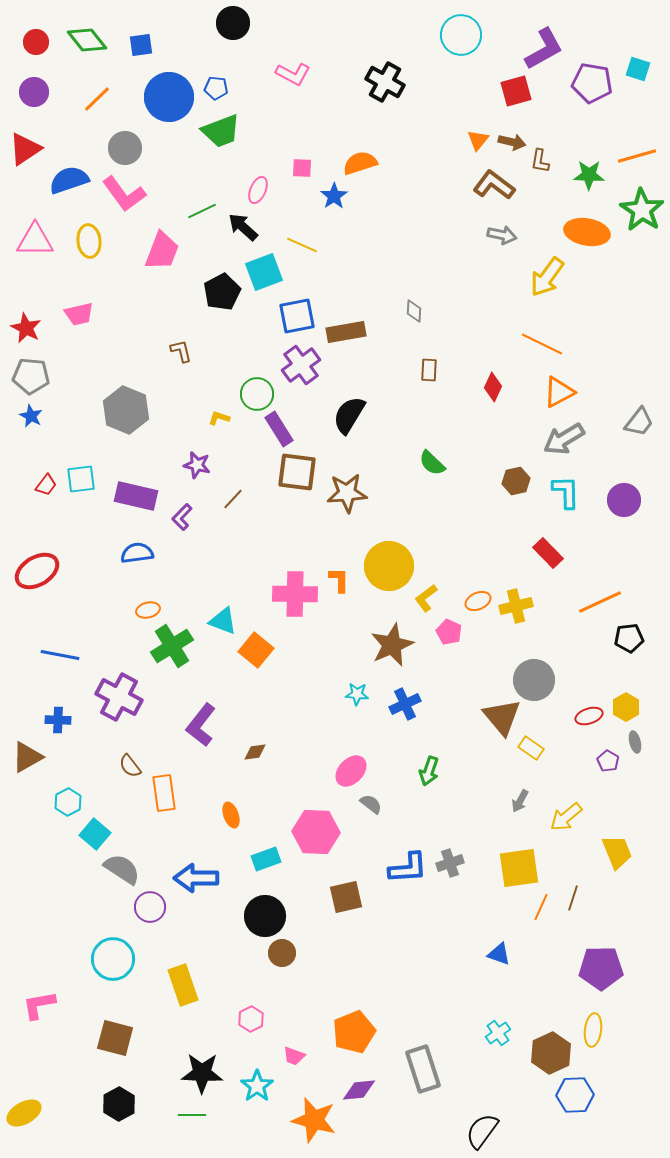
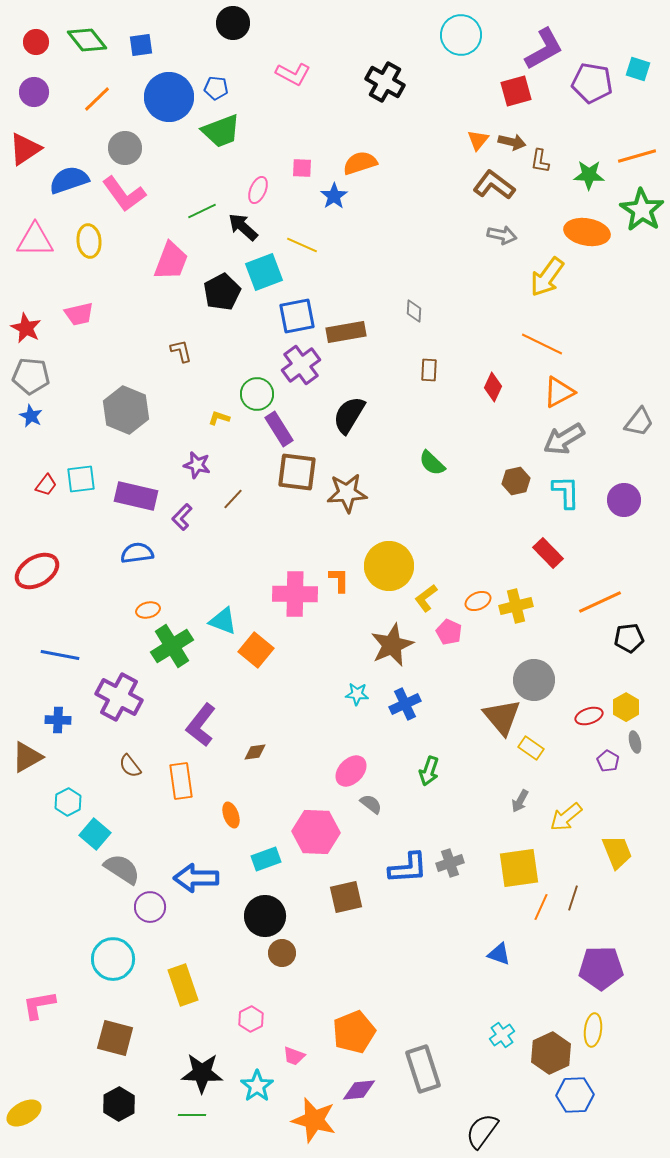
pink trapezoid at (162, 251): moved 9 px right, 10 px down
orange rectangle at (164, 793): moved 17 px right, 12 px up
cyan cross at (498, 1033): moved 4 px right, 2 px down
